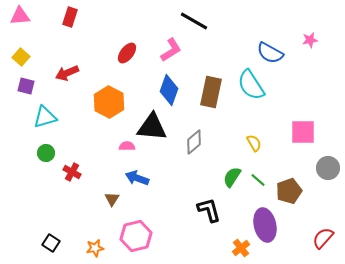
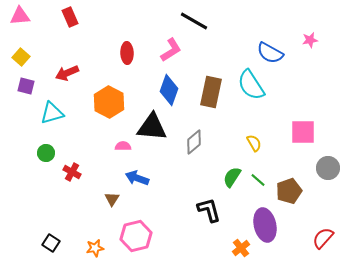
red rectangle: rotated 42 degrees counterclockwise
red ellipse: rotated 40 degrees counterclockwise
cyan triangle: moved 7 px right, 4 px up
pink semicircle: moved 4 px left
